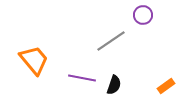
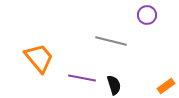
purple circle: moved 4 px right
gray line: rotated 48 degrees clockwise
orange trapezoid: moved 5 px right, 2 px up
black semicircle: rotated 36 degrees counterclockwise
